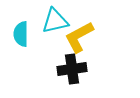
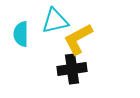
yellow L-shape: moved 1 px left, 2 px down
